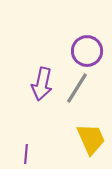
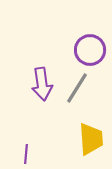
purple circle: moved 3 px right, 1 px up
purple arrow: rotated 20 degrees counterclockwise
yellow trapezoid: rotated 20 degrees clockwise
